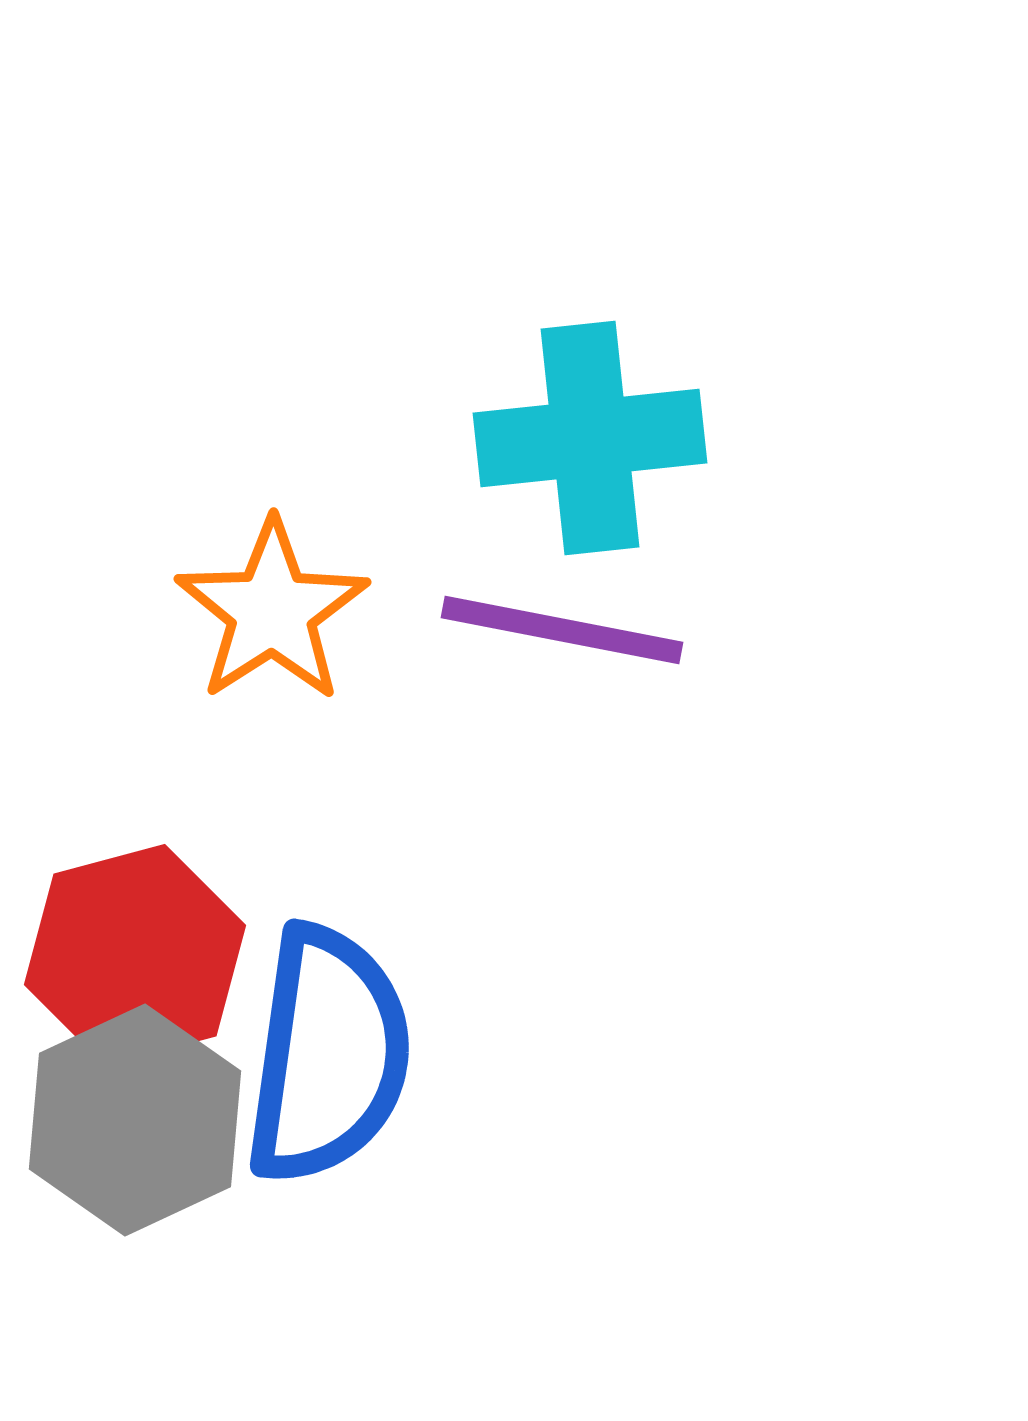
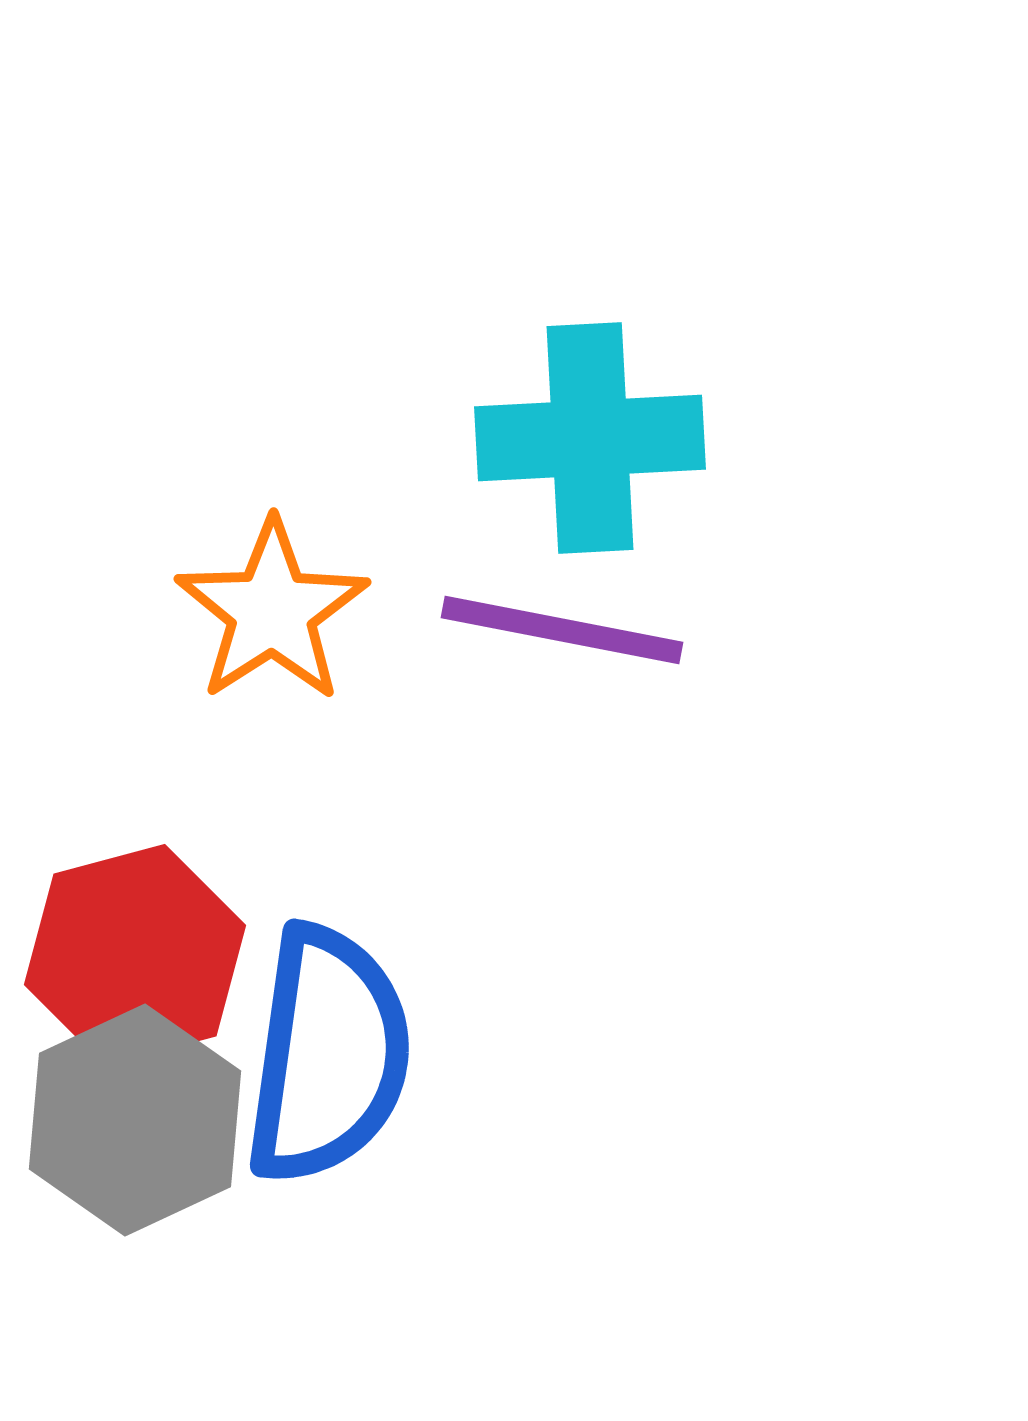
cyan cross: rotated 3 degrees clockwise
